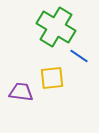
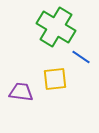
blue line: moved 2 px right, 1 px down
yellow square: moved 3 px right, 1 px down
